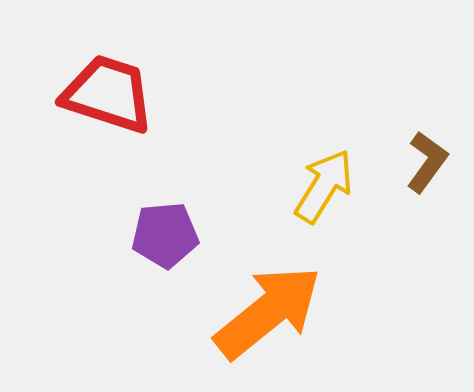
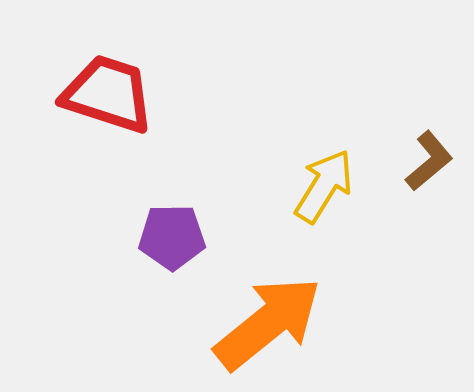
brown L-shape: moved 2 px right, 1 px up; rotated 14 degrees clockwise
purple pentagon: moved 7 px right, 2 px down; rotated 4 degrees clockwise
orange arrow: moved 11 px down
